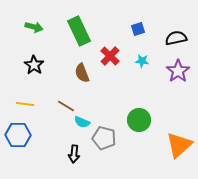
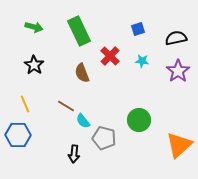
yellow line: rotated 60 degrees clockwise
cyan semicircle: moved 1 px right, 1 px up; rotated 28 degrees clockwise
